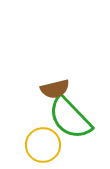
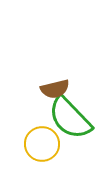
yellow circle: moved 1 px left, 1 px up
